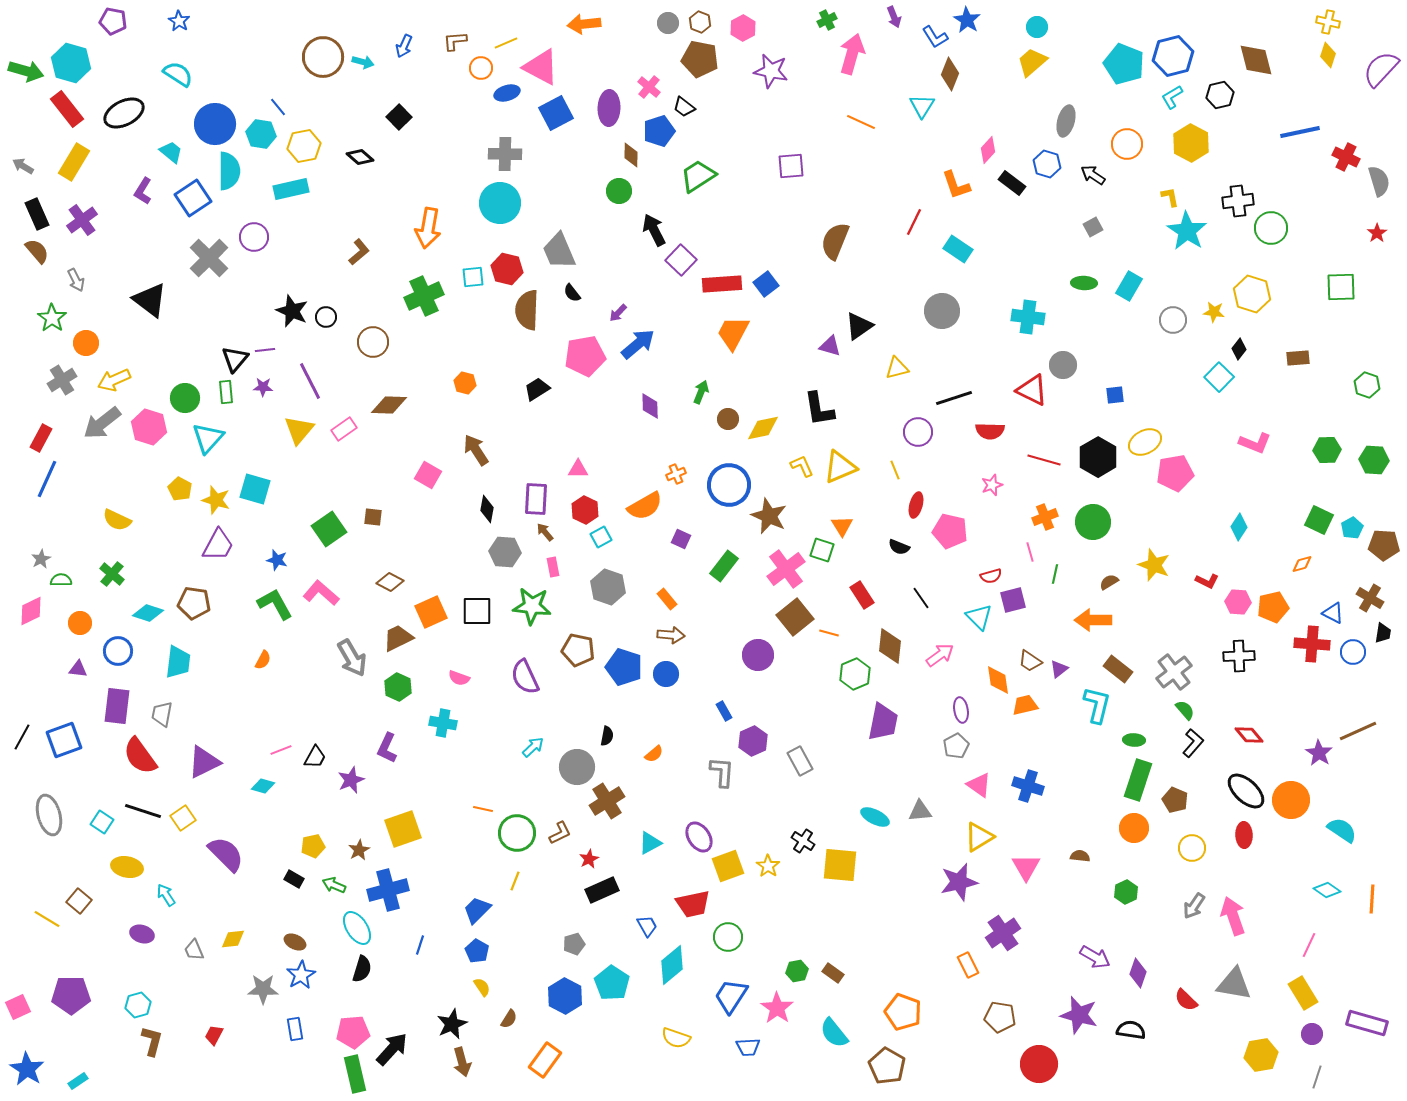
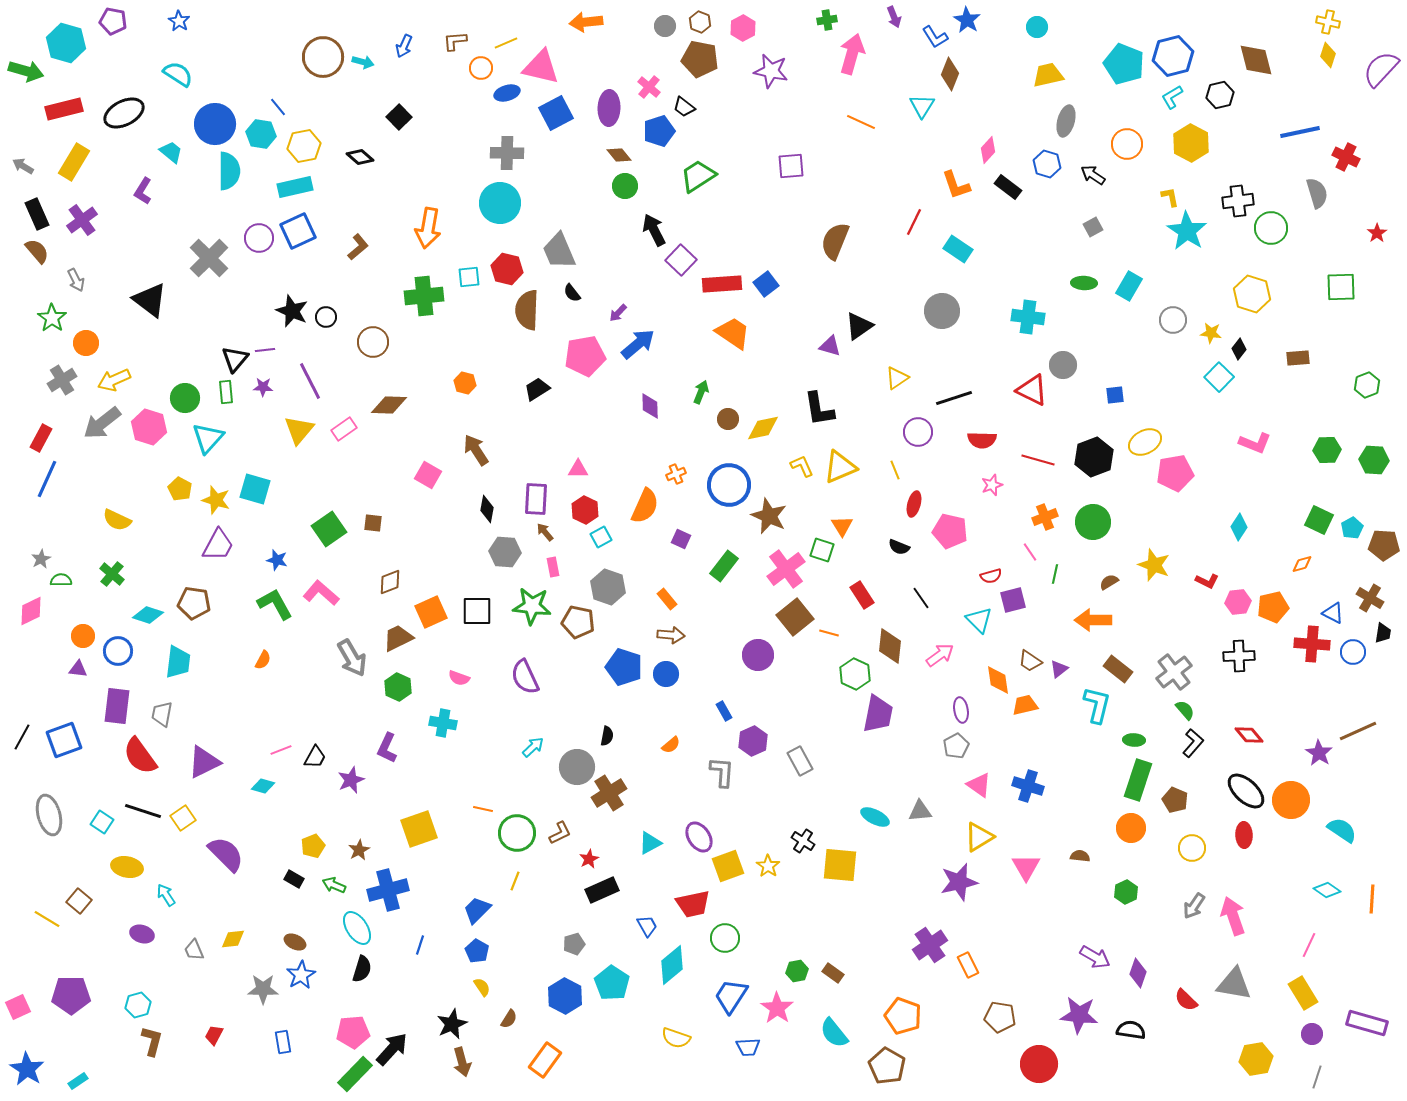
green cross at (827, 20): rotated 18 degrees clockwise
gray circle at (668, 23): moved 3 px left, 3 px down
orange arrow at (584, 24): moved 2 px right, 2 px up
yellow trapezoid at (1032, 62): moved 16 px right, 13 px down; rotated 28 degrees clockwise
cyan hexagon at (71, 63): moved 5 px left, 20 px up
pink triangle at (541, 67): rotated 15 degrees counterclockwise
red rectangle at (67, 109): moved 3 px left; rotated 66 degrees counterclockwise
gray cross at (505, 154): moved 2 px right, 1 px up
brown diamond at (631, 155): moved 12 px left; rotated 40 degrees counterclockwise
gray semicircle at (1379, 181): moved 62 px left, 12 px down
black rectangle at (1012, 183): moved 4 px left, 4 px down
cyan rectangle at (291, 189): moved 4 px right, 2 px up
green circle at (619, 191): moved 6 px right, 5 px up
blue square at (193, 198): moved 105 px right, 33 px down; rotated 9 degrees clockwise
purple circle at (254, 237): moved 5 px right, 1 px down
brown L-shape at (359, 252): moved 1 px left, 5 px up
cyan square at (473, 277): moved 4 px left
green cross at (424, 296): rotated 18 degrees clockwise
yellow star at (1214, 312): moved 3 px left, 21 px down
orange trapezoid at (733, 333): rotated 96 degrees clockwise
yellow triangle at (897, 368): moved 10 px down; rotated 20 degrees counterclockwise
green hexagon at (1367, 385): rotated 20 degrees clockwise
red semicircle at (990, 431): moved 8 px left, 9 px down
black hexagon at (1098, 457): moved 4 px left; rotated 9 degrees clockwise
red line at (1044, 460): moved 6 px left
red ellipse at (916, 505): moved 2 px left, 1 px up
orange semicircle at (645, 506): rotated 36 degrees counterclockwise
brown square at (373, 517): moved 6 px down
pink line at (1030, 552): rotated 18 degrees counterclockwise
brown diamond at (390, 582): rotated 48 degrees counterclockwise
pink hexagon at (1238, 602): rotated 10 degrees counterclockwise
cyan diamond at (148, 613): moved 2 px down
cyan triangle at (979, 617): moved 3 px down
orange circle at (80, 623): moved 3 px right, 13 px down
brown pentagon at (578, 650): moved 28 px up
green hexagon at (855, 674): rotated 12 degrees counterclockwise
purple trapezoid at (883, 722): moved 5 px left, 8 px up
orange semicircle at (654, 754): moved 17 px right, 9 px up
brown cross at (607, 801): moved 2 px right, 8 px up
orange circle at (1134, 828): moved 3 px left
yellow square at (403, 829): moved 16 px right
yellow pentagon at (313, 846): rotated 10 degrees counterclockwise
purple cross at (1003, 933): moved 73 px left, 12 px down
green circle at (728, 937): moved 3 px left, 1 px down
orange pentagon at (903, 1012): moved 4 px down
purple star at (1079, 1015): rotated 9 degrees counterclockwise
blue rectangle at (295, 1029): moved 12 px left, 13 px down
yellow hexagon at (1261, 1055): moved 5 px left, 4 px down
green rectangle at (355, 1074): rotated 57 degrees clockwise
